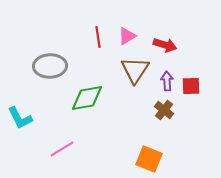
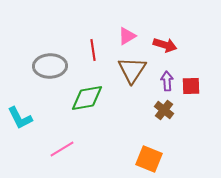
red line: moved 5 px left, 13 px down
brown triangle: moved 3 px left
